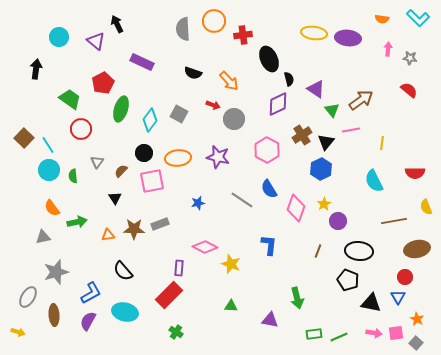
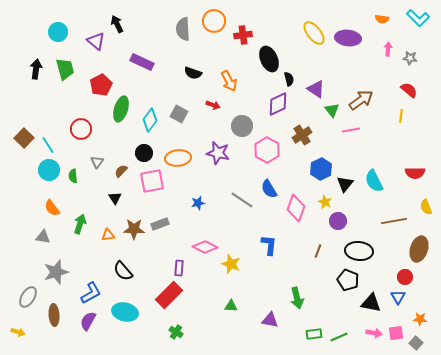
yellow ellipse at (314, 33): rotated 45 degrees clockwise
cyan circle at (59, 37): moved 1 px left, 5 px up
orange arrow at (229, 81): rotated 15 degrees clockwise
red pentagon at (103, 83): moved 2 px left, 2 px down
green trapezoid at (70, 99): moved 5 px left, 30 px up; rotated 40 degrees clockwise
gray circle at (234, 119): moved 8 px right, 7 px down
black triangle at (326, 142): moved 19 px right, 42 px down
yellow line at (382, 143): moved 19 px right, 27 px up
purple star at (218, 157): moved 4 px up
yellow star at (324, 204): moved 1 px right, 2 px up; rotated 16 degrees counterclockwise
green arrow at (77, 222): moved 3 px right, 2 px down; rotated 60 degrees counterclockwise
gray triangle at (43, 237): rotated 21 degrees clockwise
brown ellipse at (417, 249): moved 2 px right; rotated 60 degrees counterclockwise
orange star at (417, 319): moved 3 px right; rotated 24 degrees counterclockwise
